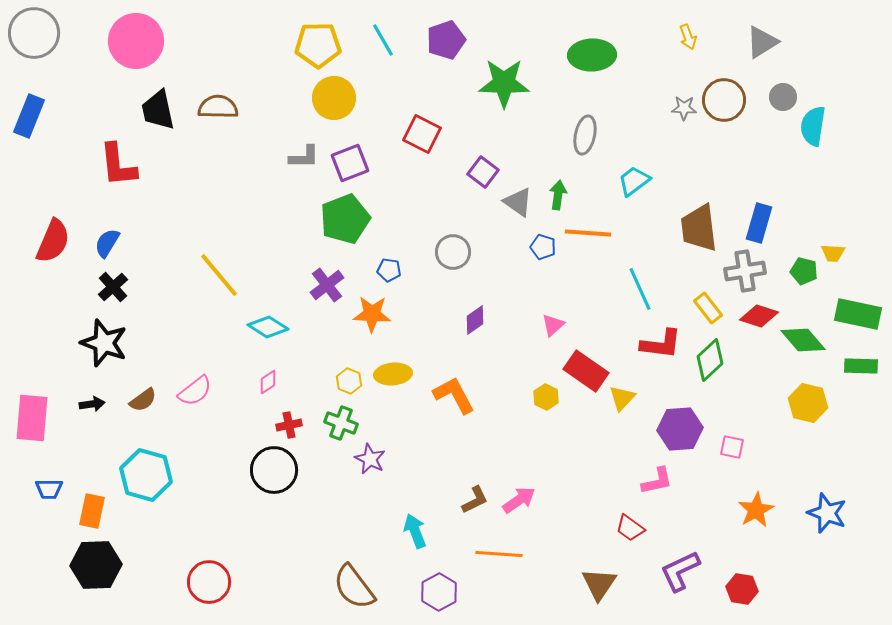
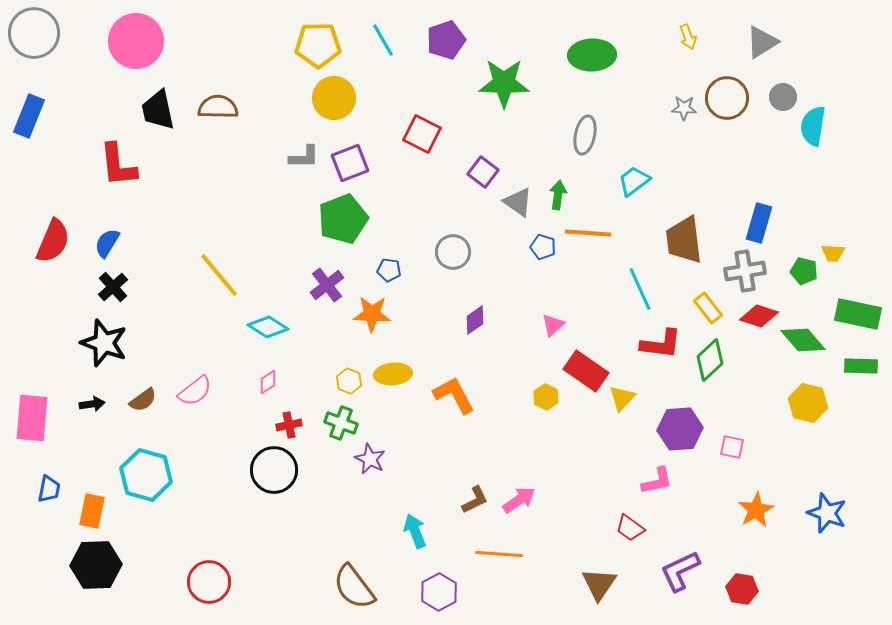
brown circle at (724, 100): moved 3 px right, 2 px up
green pentagon at (345, 219): moved 2 px left
brown trapezoid at (699, 228): moved 15 px left, 12 px down
blue trapezoid at (49, 489): rotated 80 degrees counterclockwise
